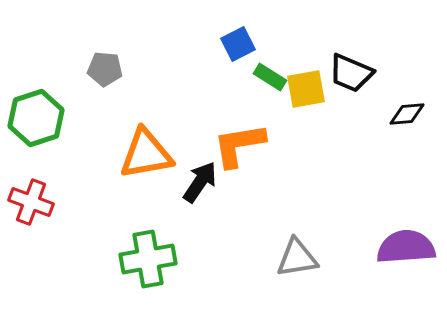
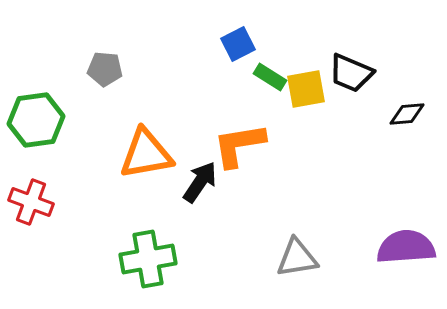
green hexagon: moved 2 px down; rotated 10 degrees clockwise
